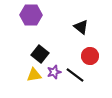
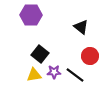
purple star: rotated 16 degrees clockwise
